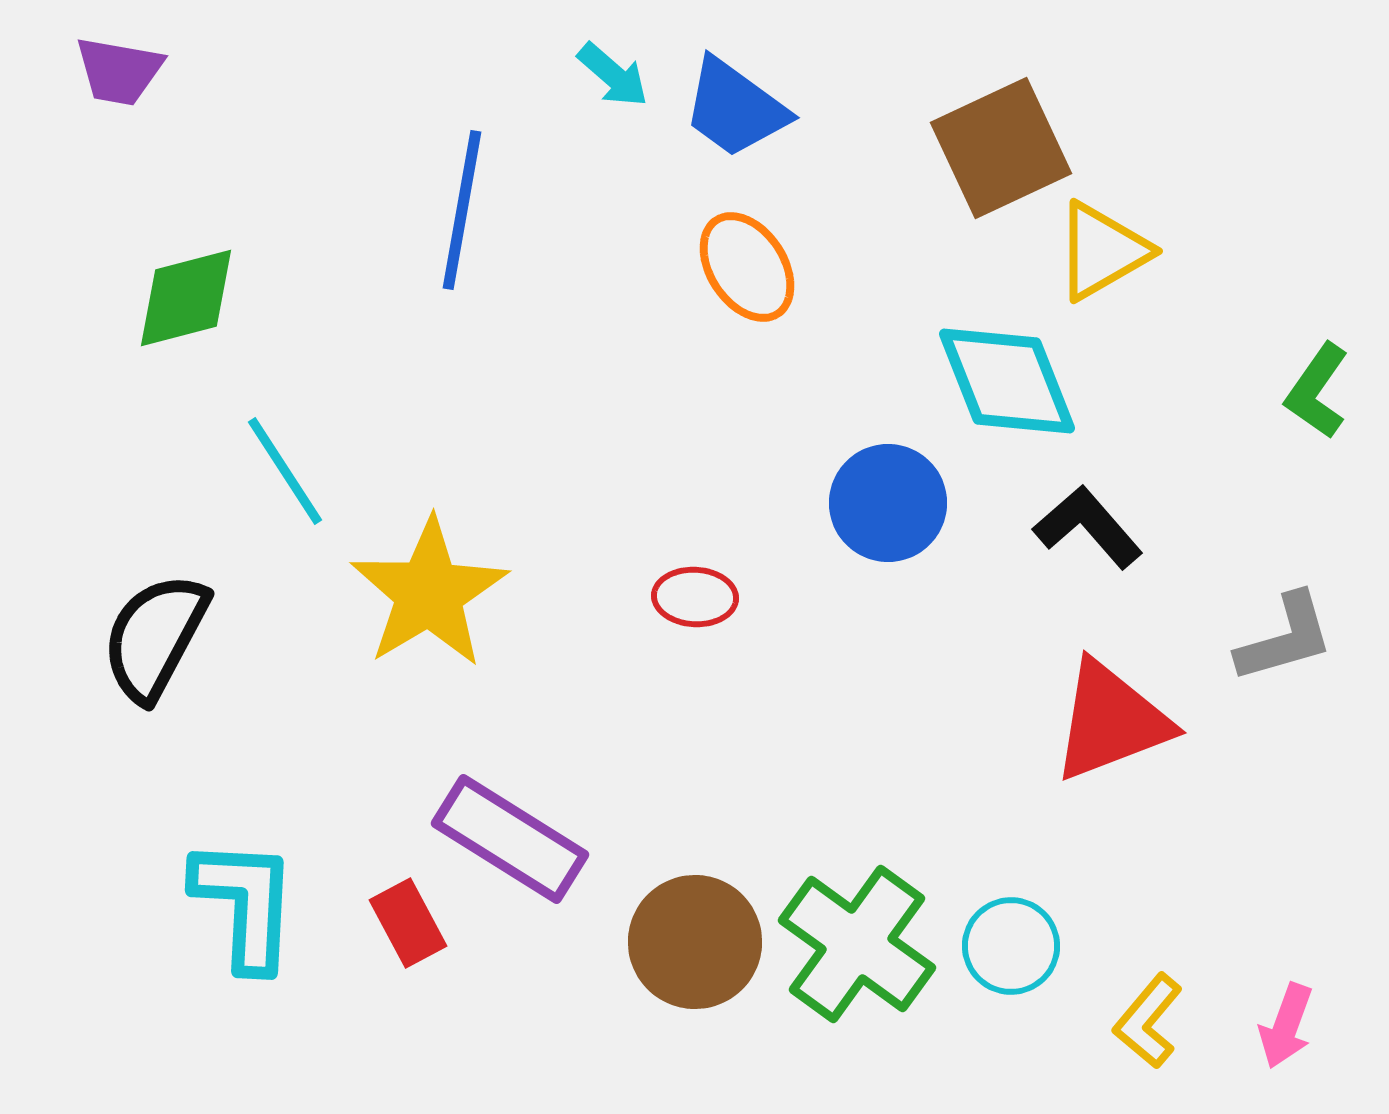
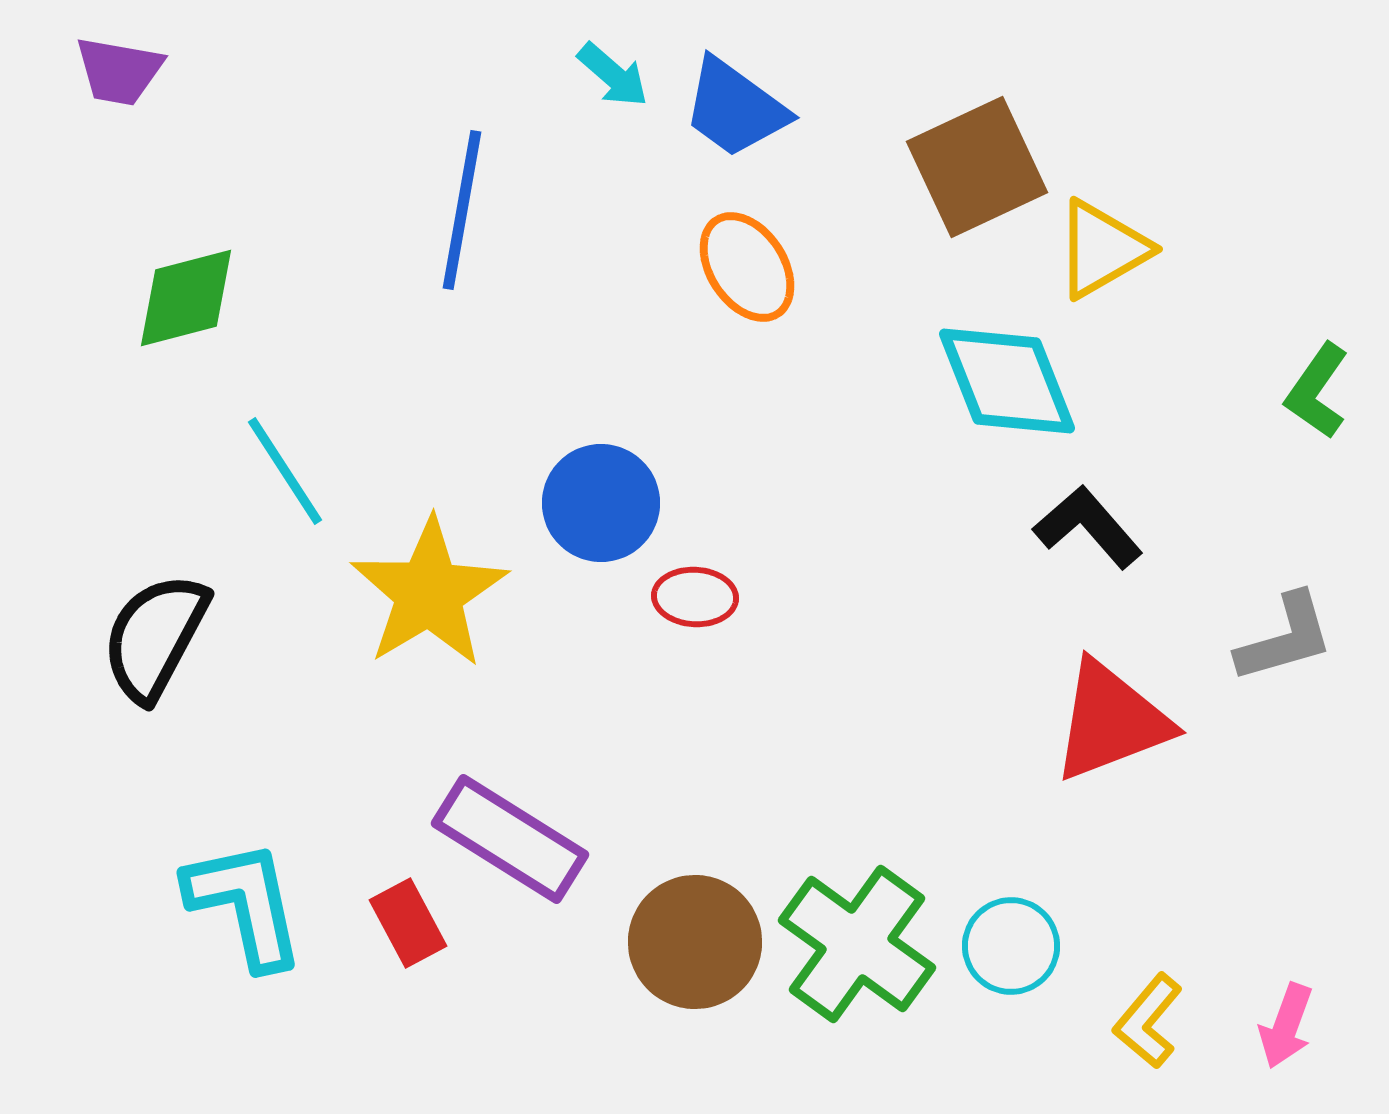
brown square: moved 24 px left, 19 px down
yellow triangle: moved 2 px up
blue circle: moved 287 px left
cyan L-shape: rotated 15 degrees counterclockwise
